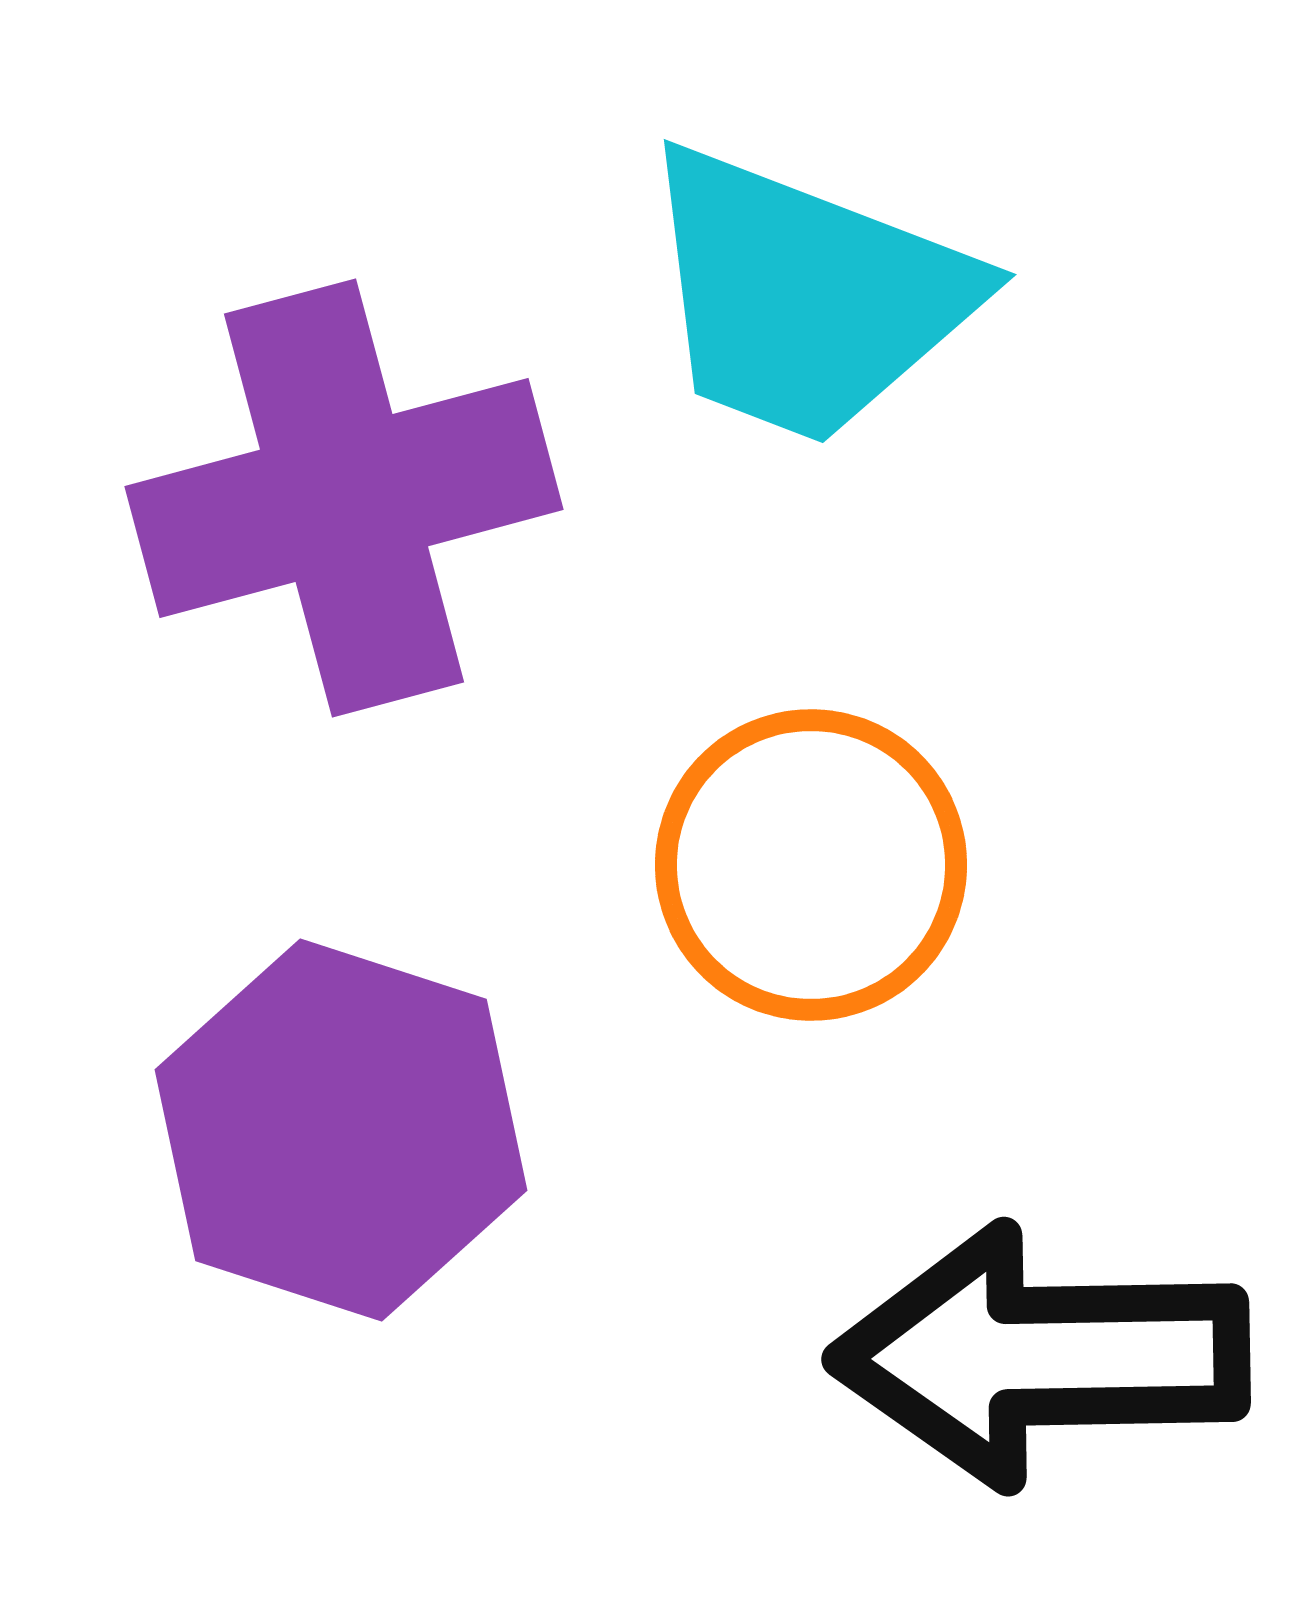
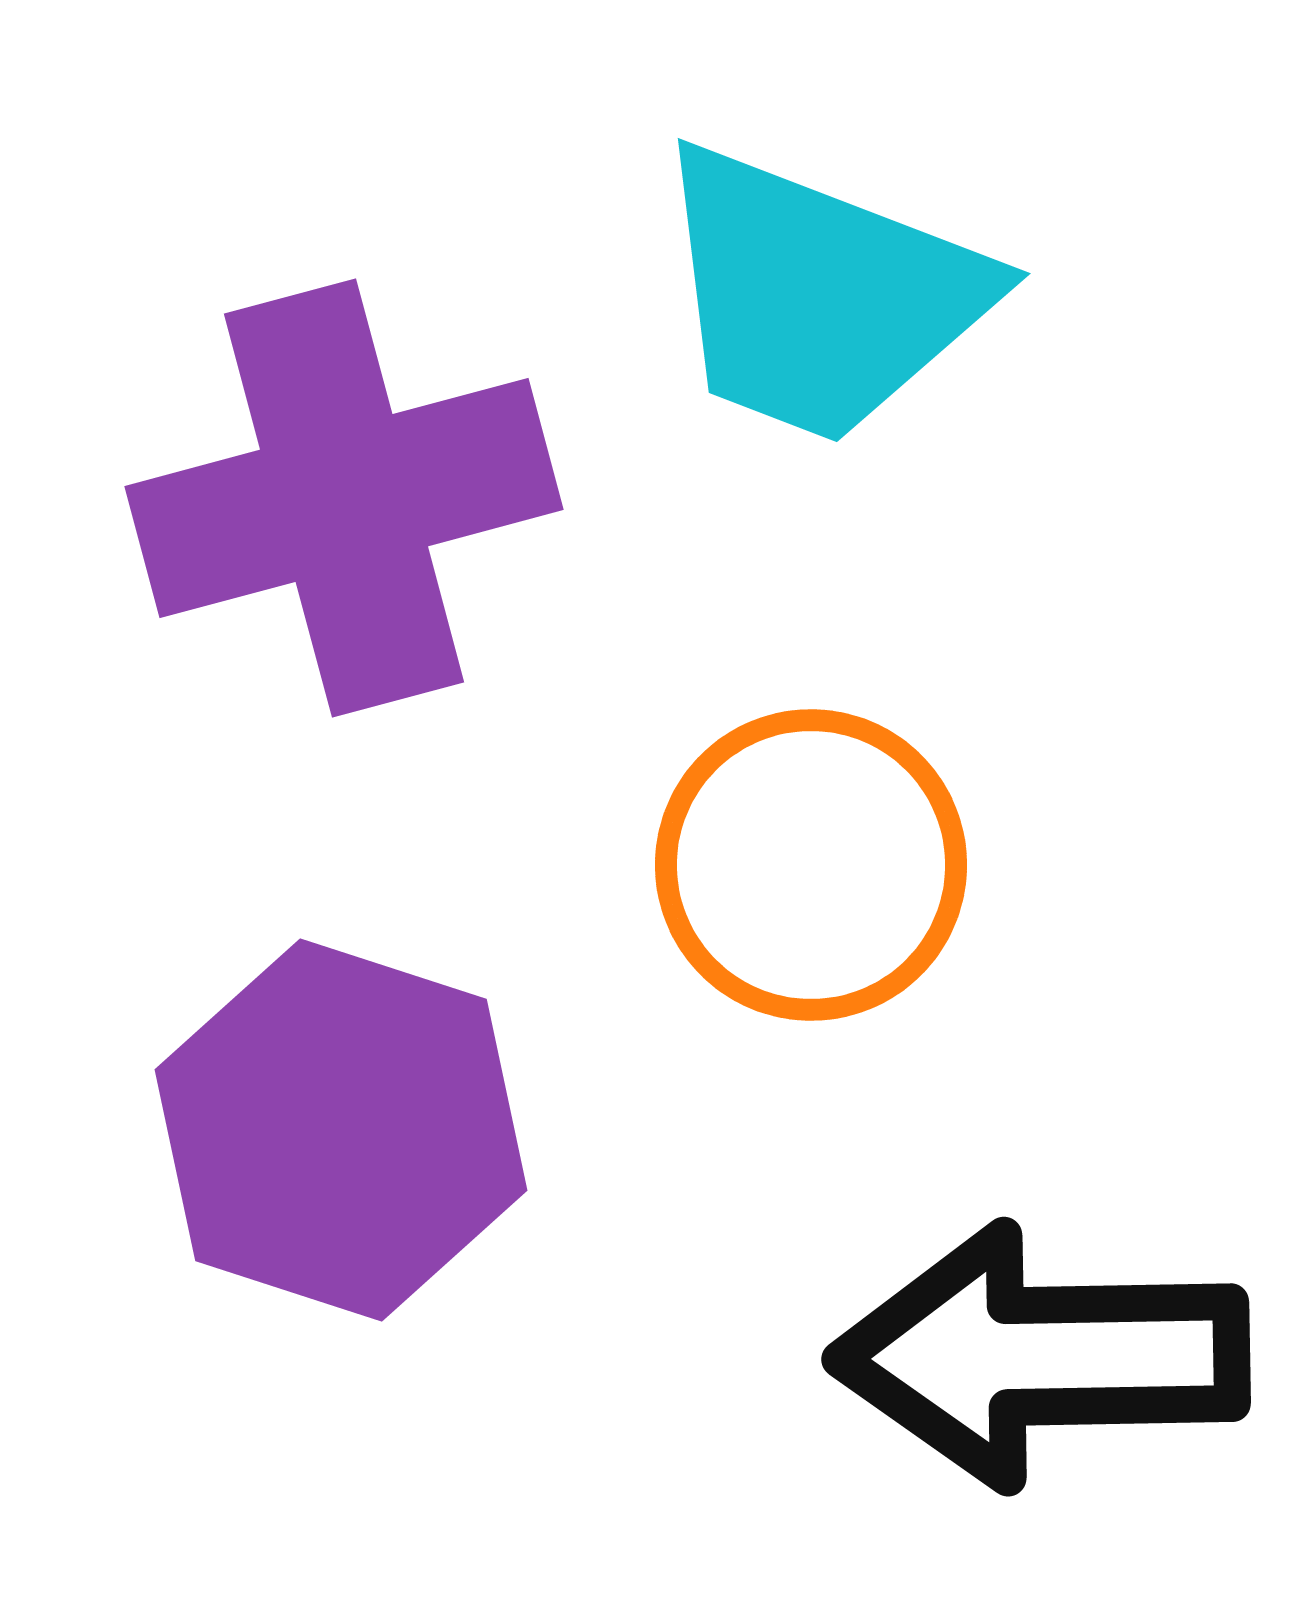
cyan trapezoid: moved 14 px right, 1 px up
